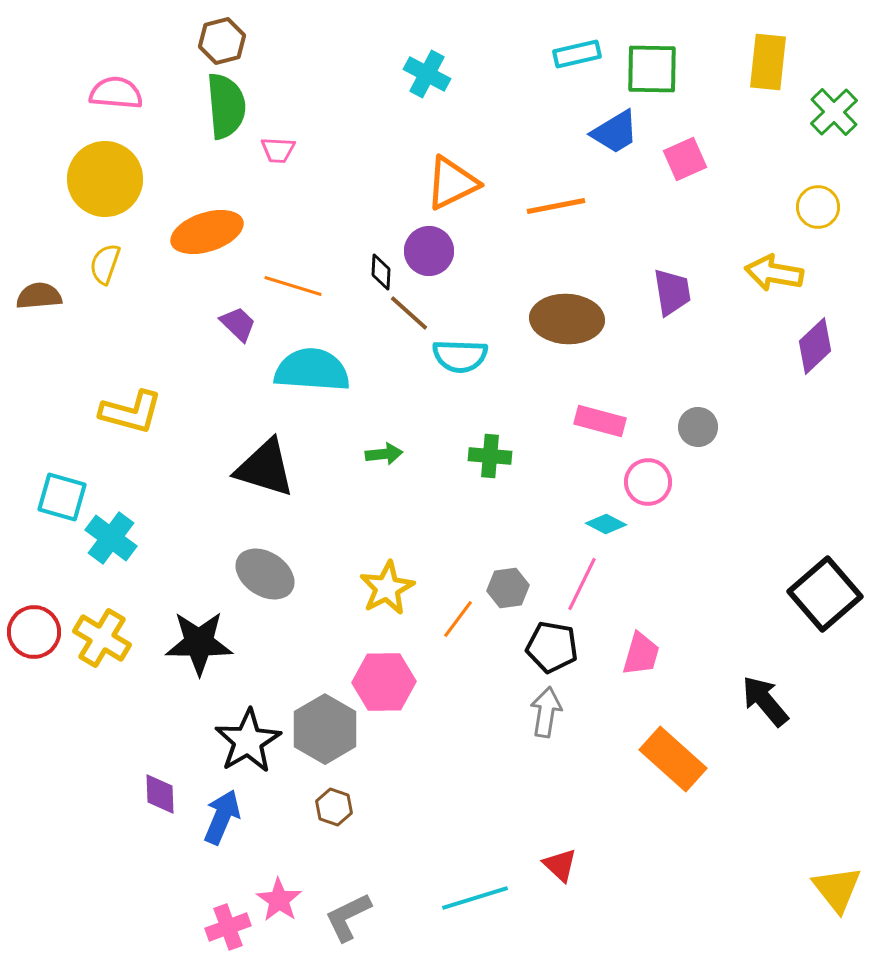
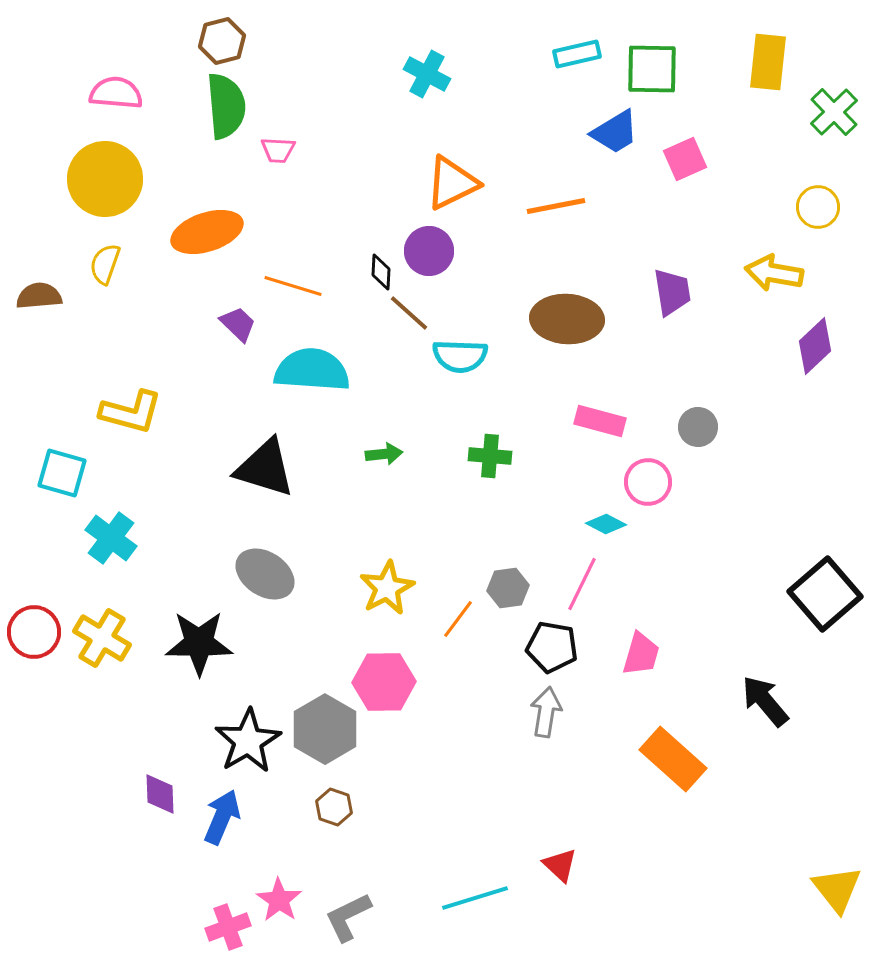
cyan square at (62, 497): moved 24 px up
